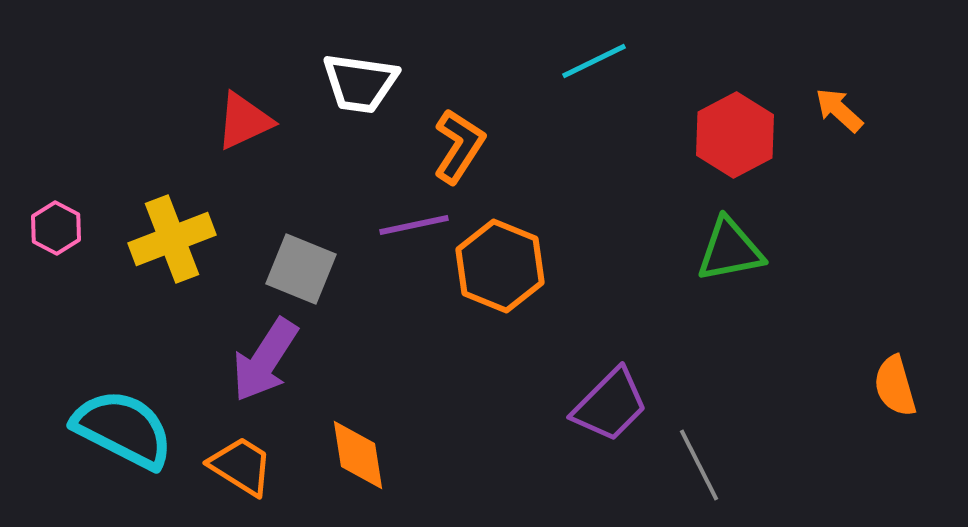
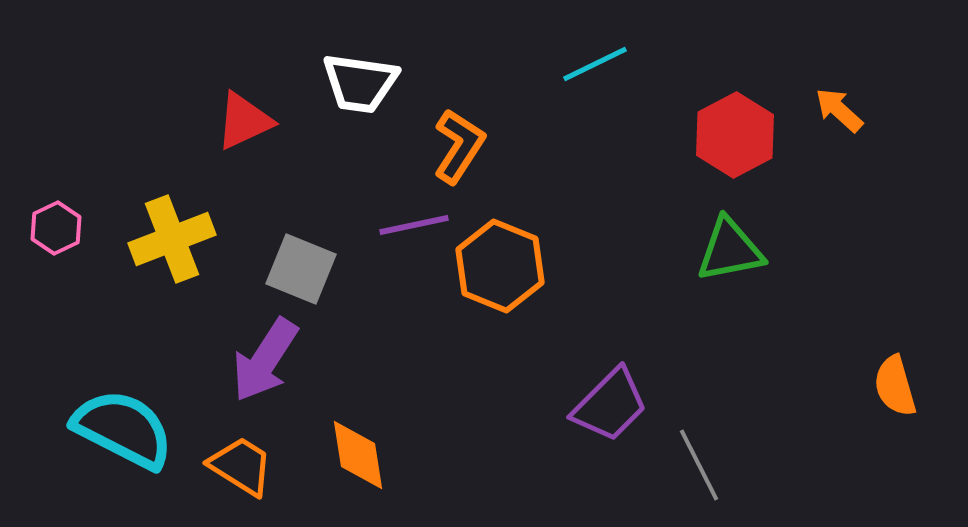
cyan line: moved 1 px right, 3 px down
pink hexagon: rotated 6 degrees clockwise
